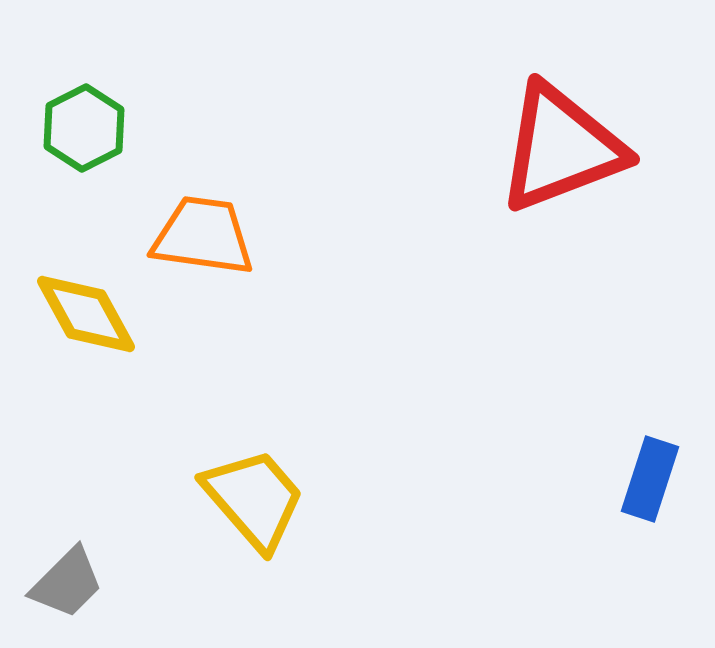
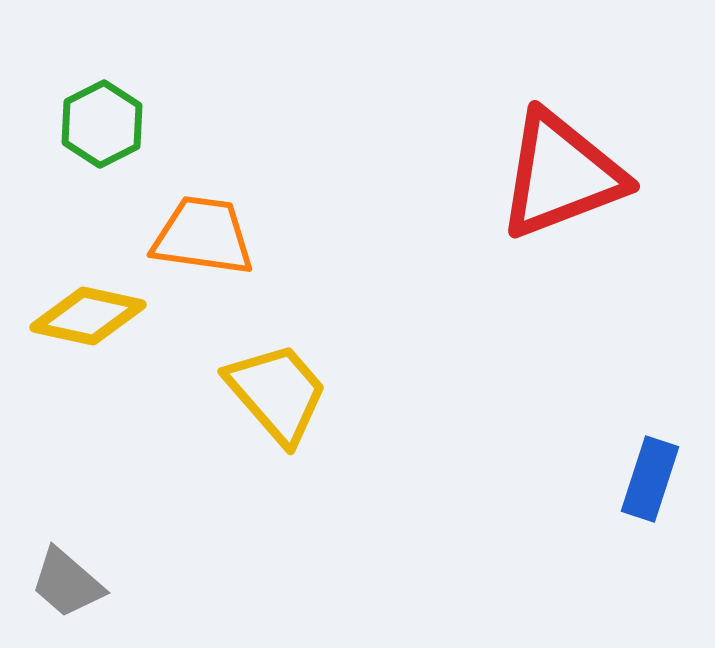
green hexagon: moved 18 px right, 4 px up
red triangle: moved 27 px down
yellow diamond: moved 2 px right, 2 px down; rotated 49 degrees counterclockwise
yellow trapezoid: moved 23 px right, 106 px up
gray trapezoid: rotated 86 degrees clockwise
